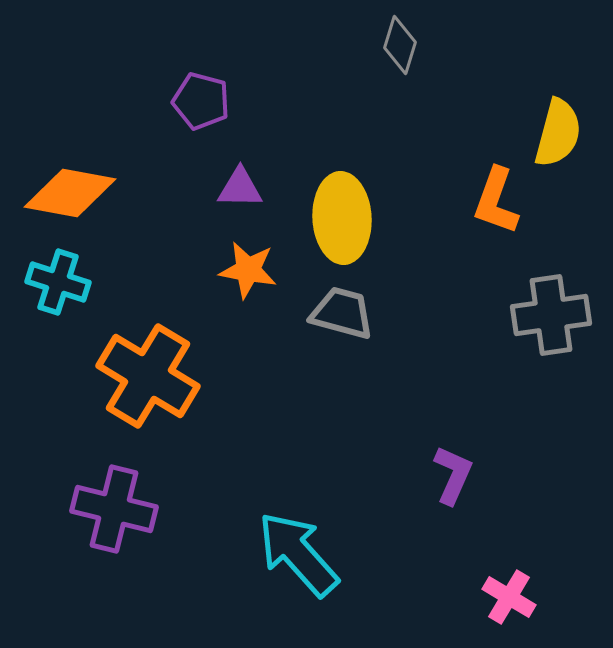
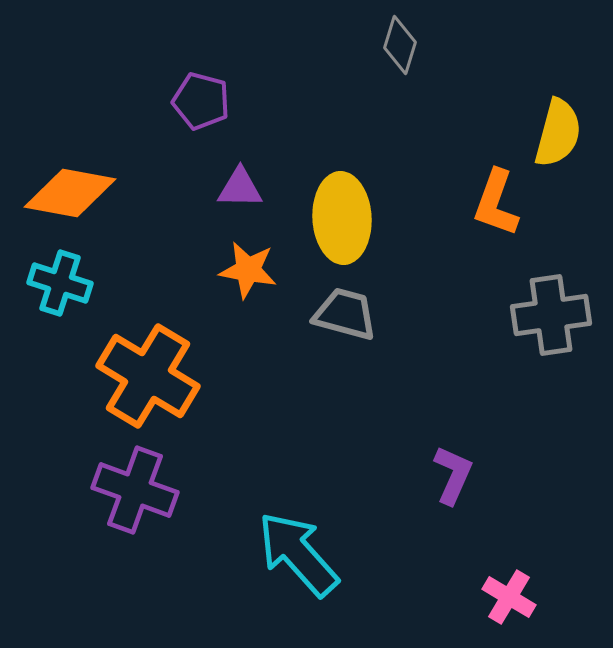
orange L-shape: moved 2 px down
cyan cross: moved 2 px right, 1 px down
gray trapezoid: moved 3 px right, 1 px down
purple cross: moved 21 px right, 19 px up; rotated 6 degrees clockwise
